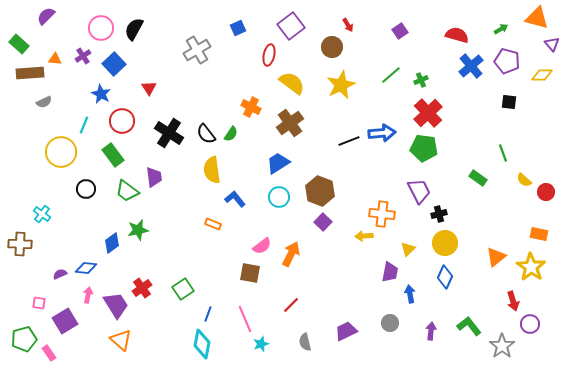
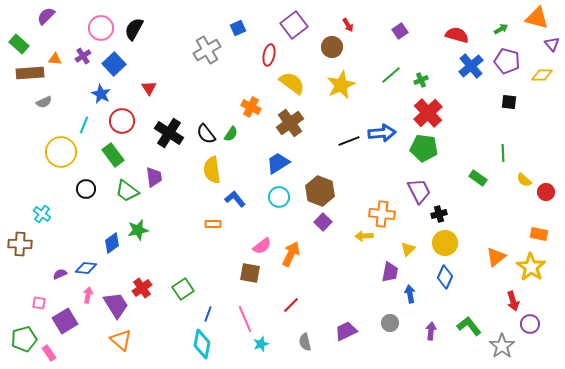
purple square at (291, 26): moved 3 px right, 1 px up
gray cross at (197, 50): moved 10 px right
green line at (503, 153): rotated 18 degrees clockwise
orange rectangle at (213, 224): rotated 21 degrees counterclockwise
